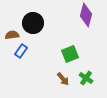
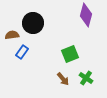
blue rectangle: moved 1 px right, 1 px down
